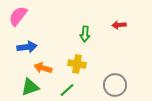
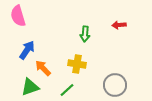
pink semicircle: rotated 55 degrees counterclockwise
blue arrow: moved 3 px down; rotated 48 degrees counterclockwise
orange arrow: rotated 30 degrees clockwise
